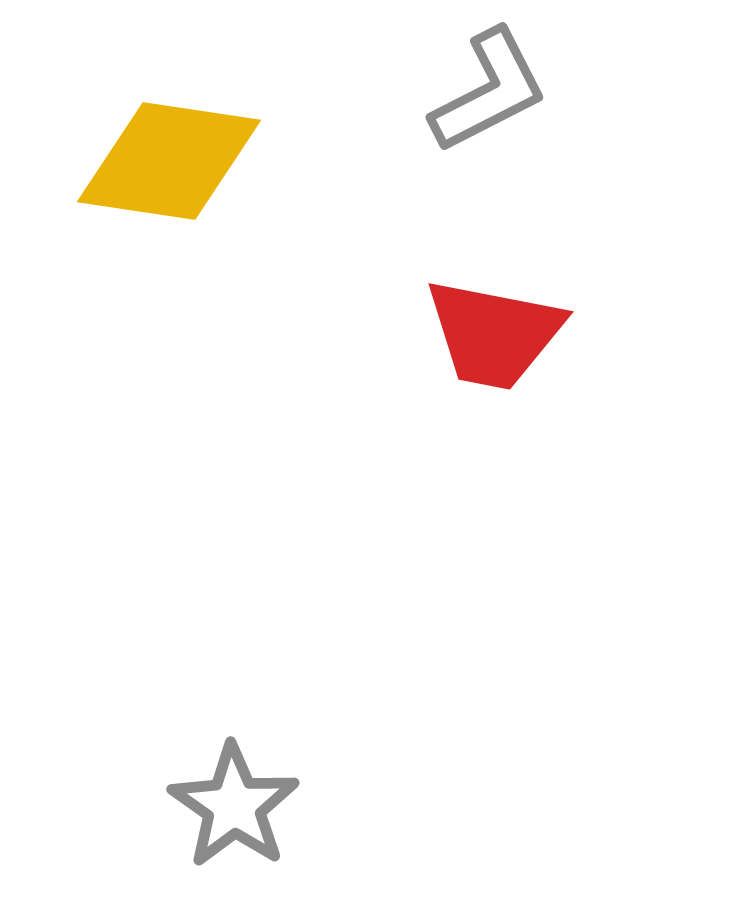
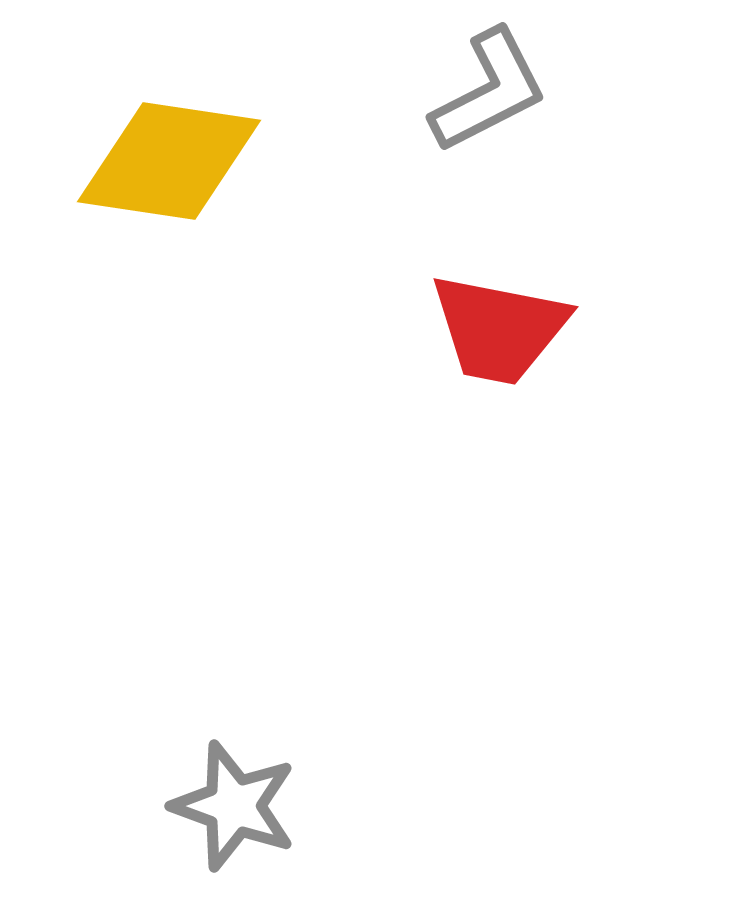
red trapezoid: moved 5 px right, 5 px up
gray star: rotated 15 degrees counterclockwise
